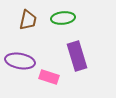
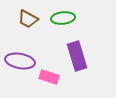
brown trapezoid: moved 1 px up; rotated 105 degrees clockwise
